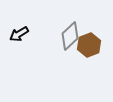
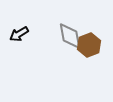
gray diamond: rotated 56 degrees counterclockwise
